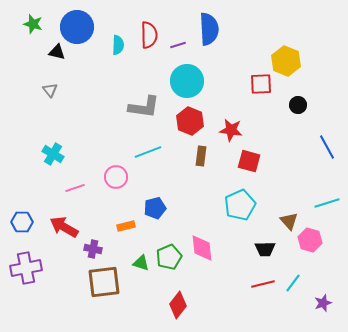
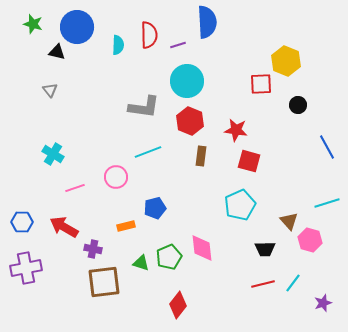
blue semicircle at (209, 29): moved 2 px left, 7 px up
red star at (231, 130): moved 5 px right
